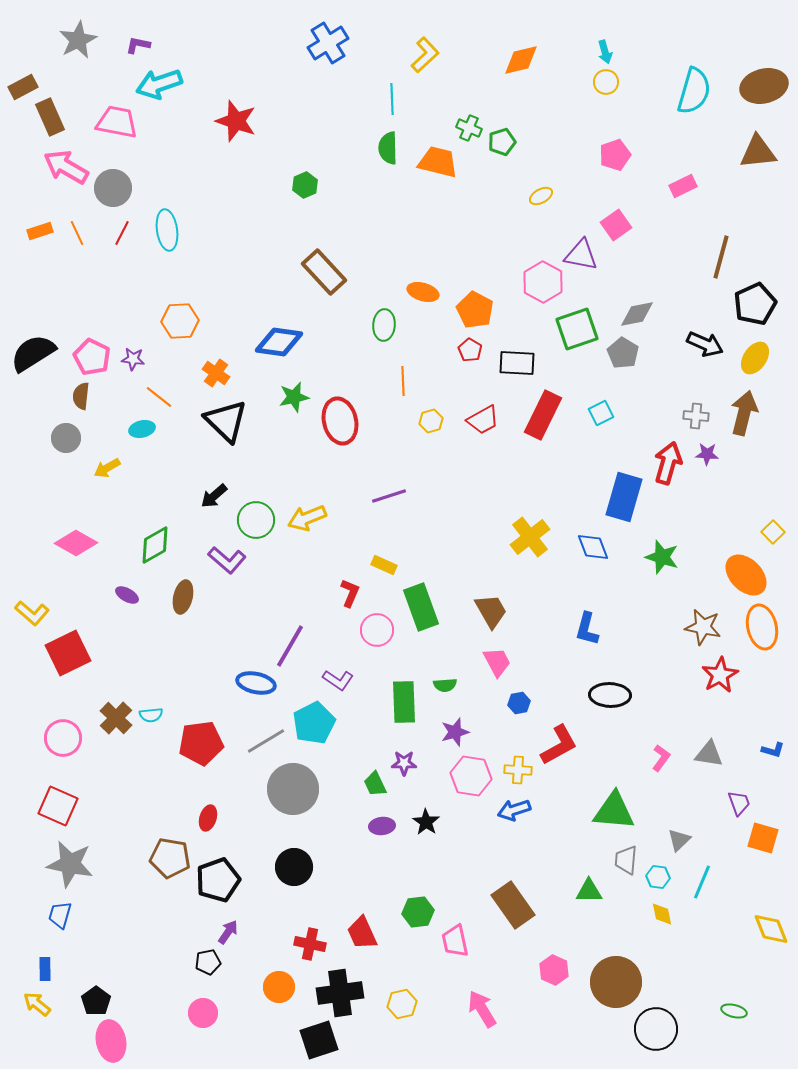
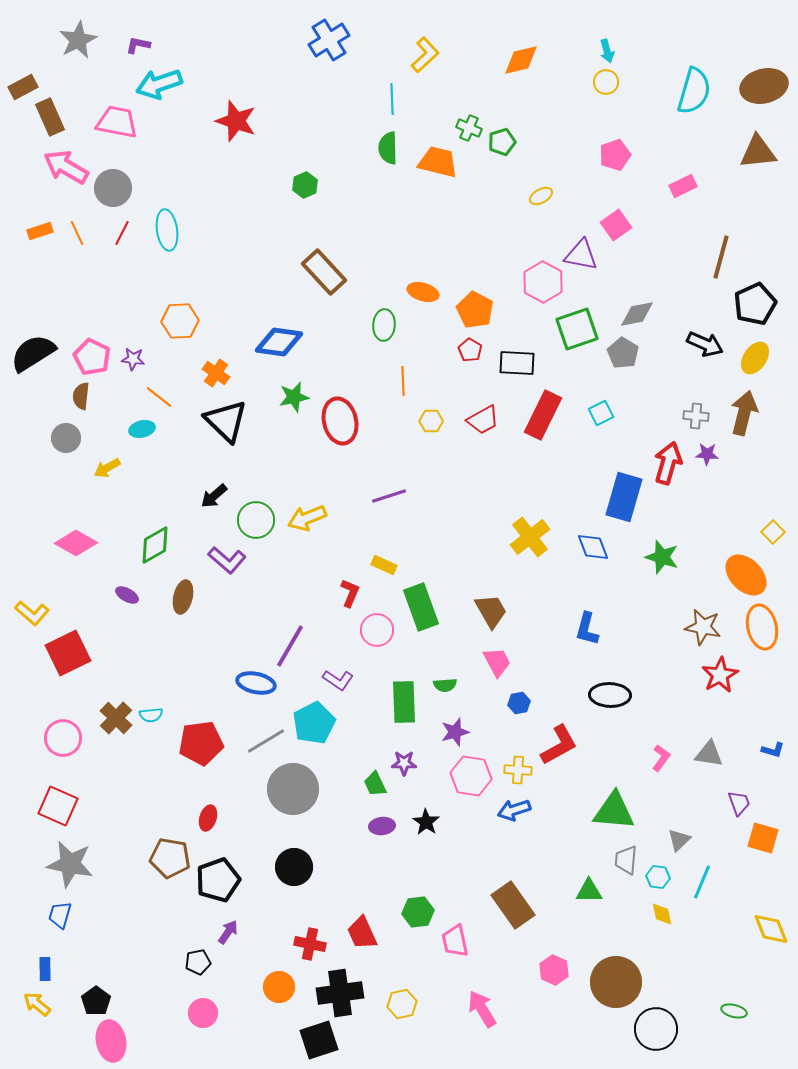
blue cross at (328, 43): moved 1 px right, 3 px up
cyan arrow at (605, 52): moved 2 px right, 1 px up
yellow hexagon at (431, 421): rotated 15 degrees clockwise
black pentagon at (208, 962): moved 10 px left
